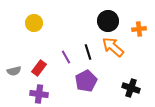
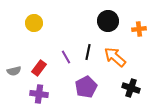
orange arrow: moved 2 px right, 10 px down
black line: rotated 28 degrees clockwise
purple pentagon: moved 6 px down
